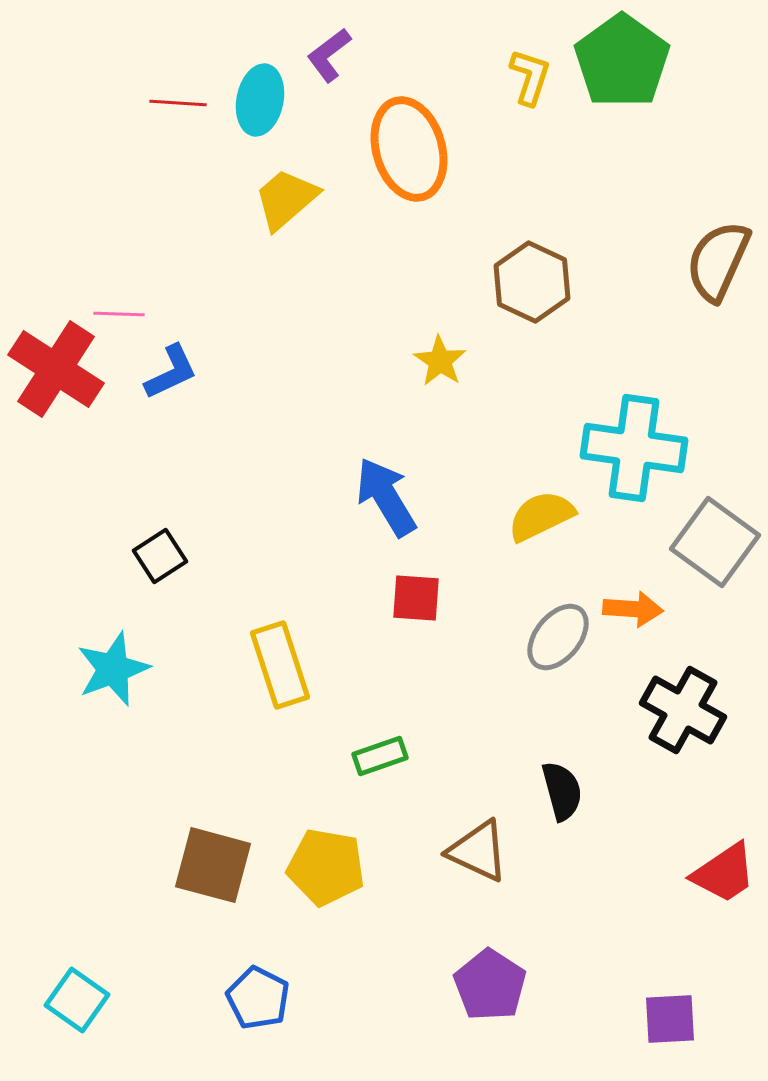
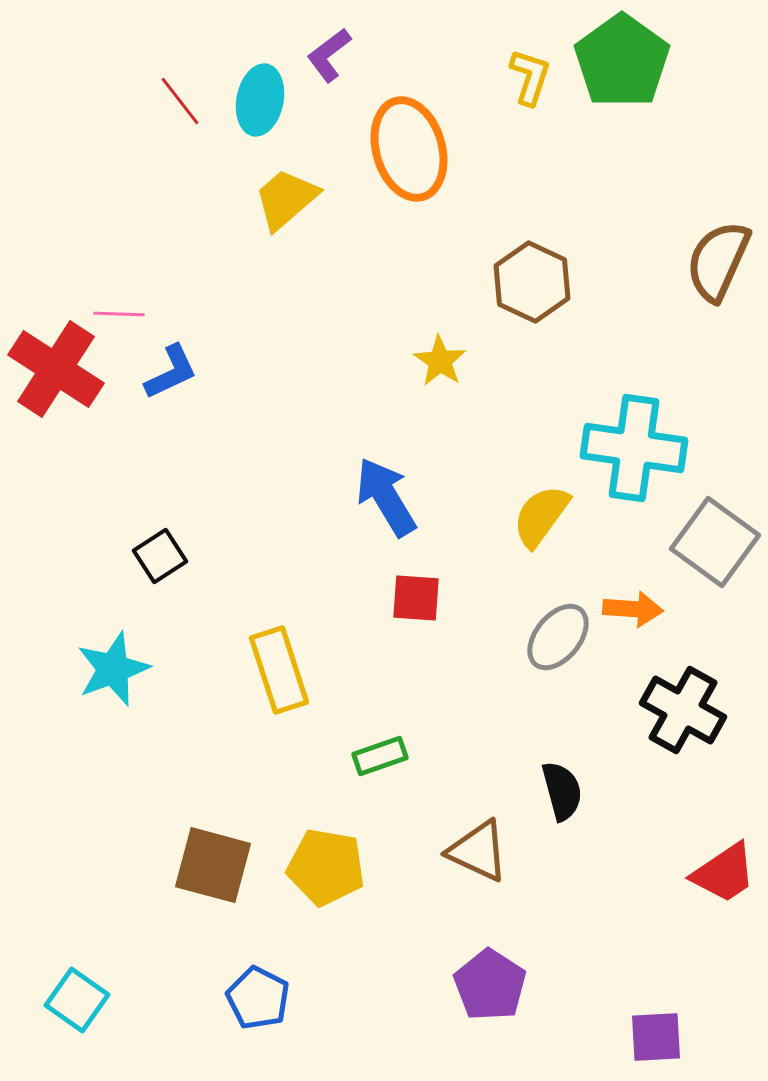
red line: moved 2 px right, 2 px up; rotated 48 degrees clockwise
yellow semicircle: rotated 28 degrees counterclockwise
yellow rectangle: moved 1 px left, 5 px down
purple square: moved 14 px left, 18 px down
